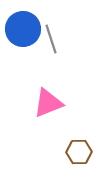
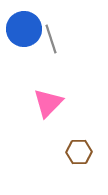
blue circle: moved 1 px right
pink triangle: rotated 24 degrees counterclockwise
